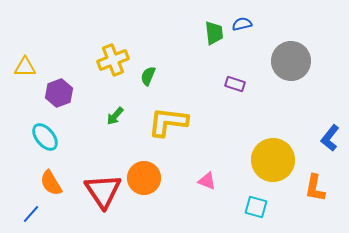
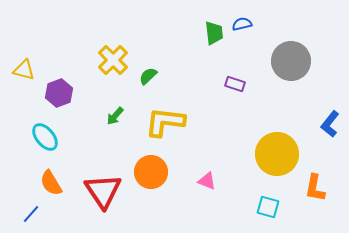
yellow cross: rotated 24 degrees counterclockwise
yellow triangle: moved 1 px left, 3 px down; rotated 15 degrees clockwise
green semicircle: rotated 24 degrees clockwise
yellow L-shape: moved 3 px left
blue L-shape: moved 14 px up
yellow circle: moved 4 px right, 6 px up
orange circle: moved 7 px right, 6 px up
cyan square: moved 12 px right
